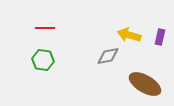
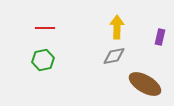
yellow arrow: moved 12 px left, 8 px up; rotated 75 degrees clockwise
gray diamond: moved 6 px right
green hexagon: rotated 20 degrees counterclockwise
